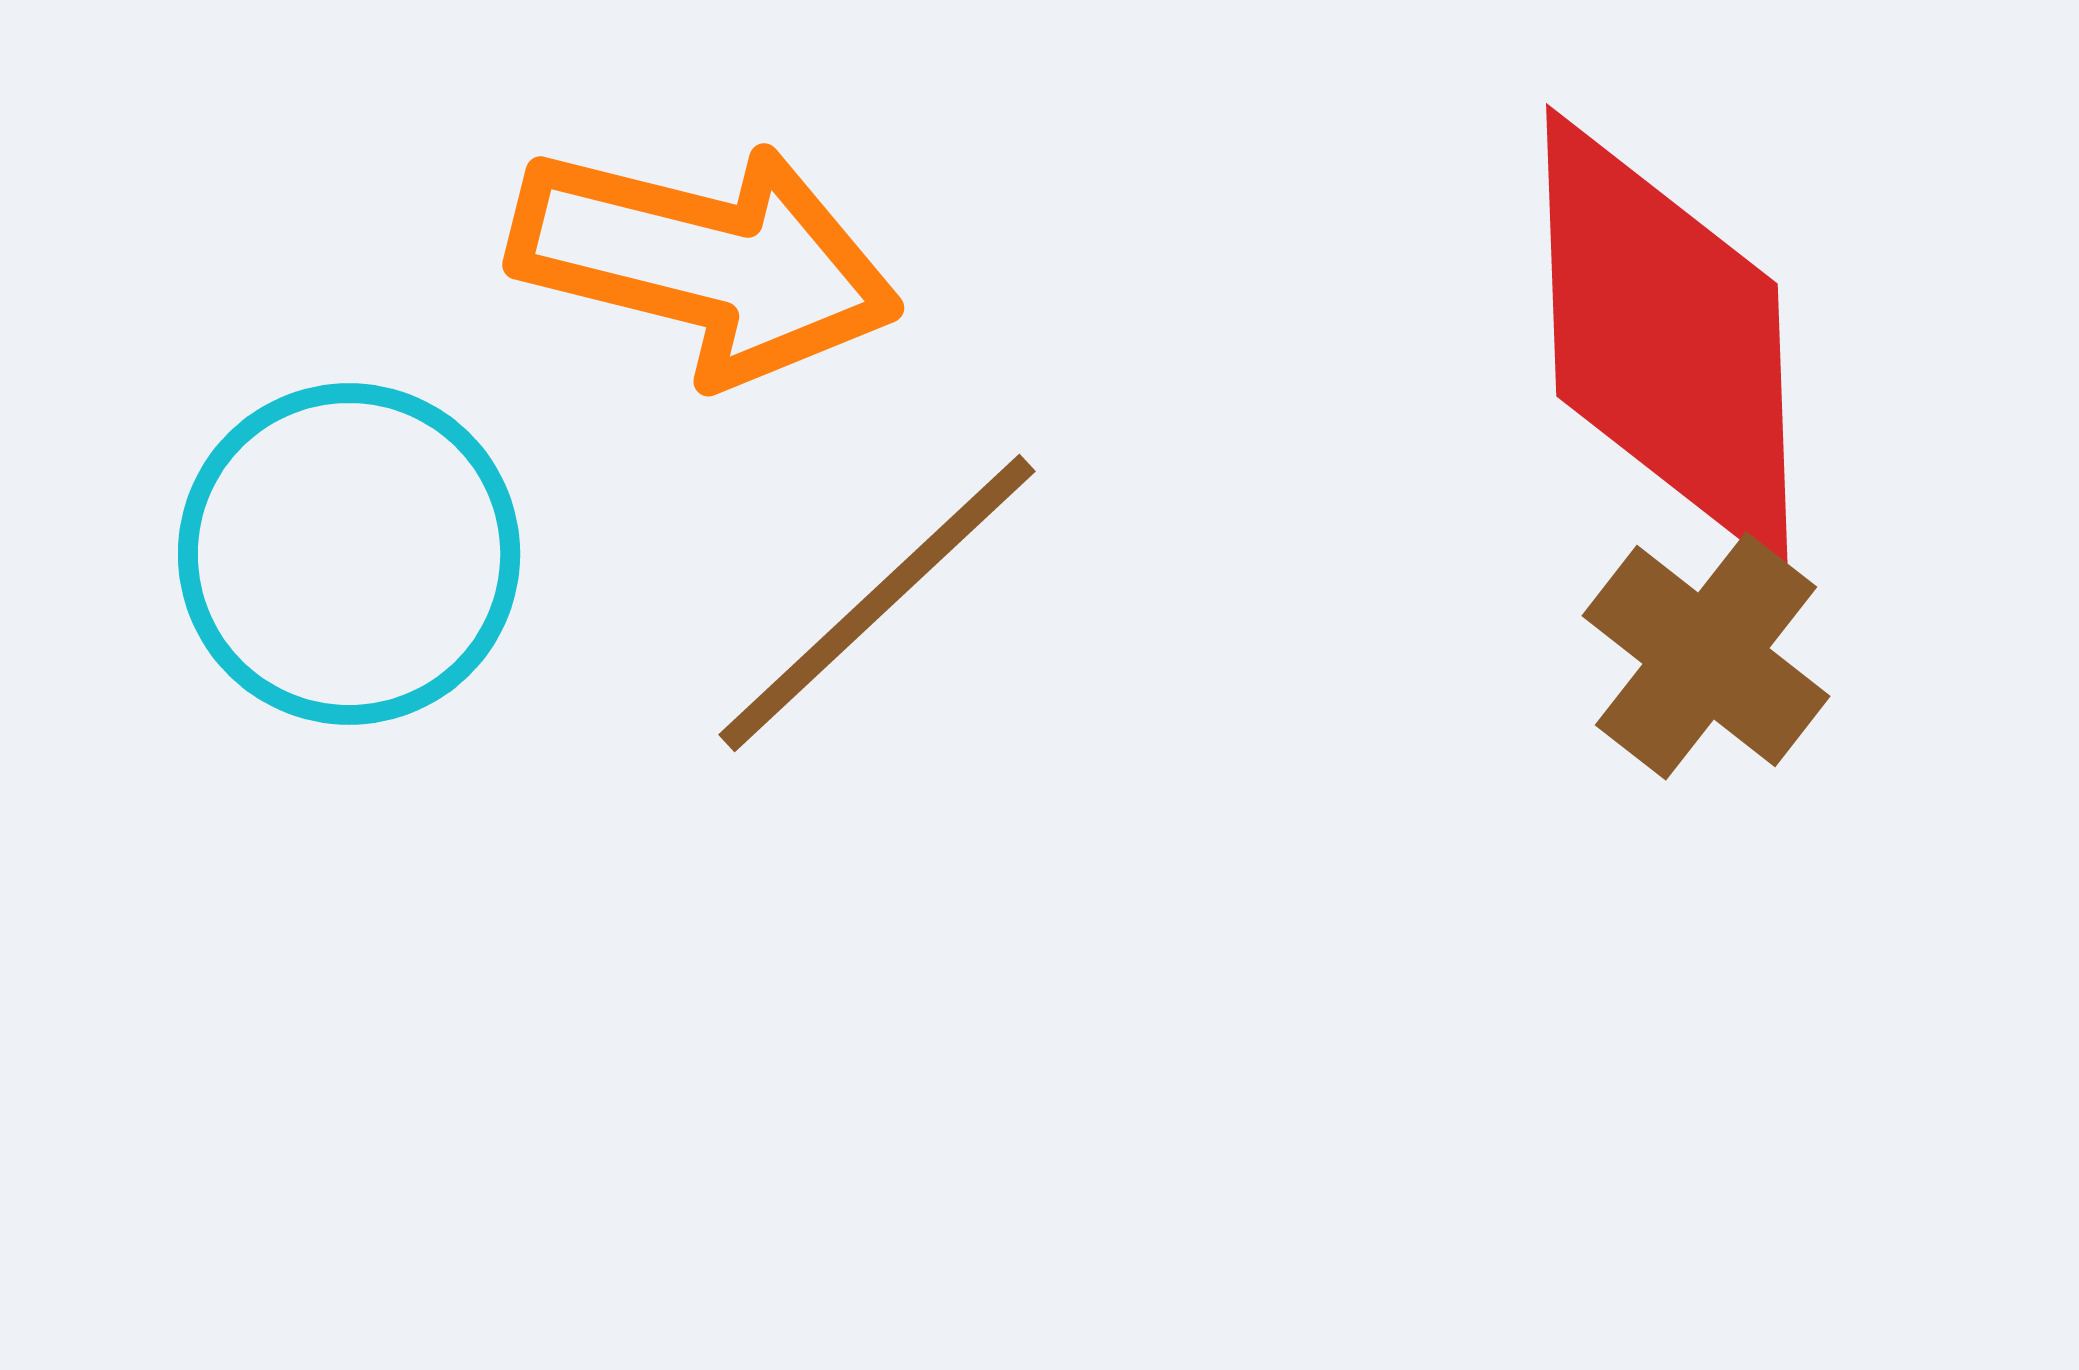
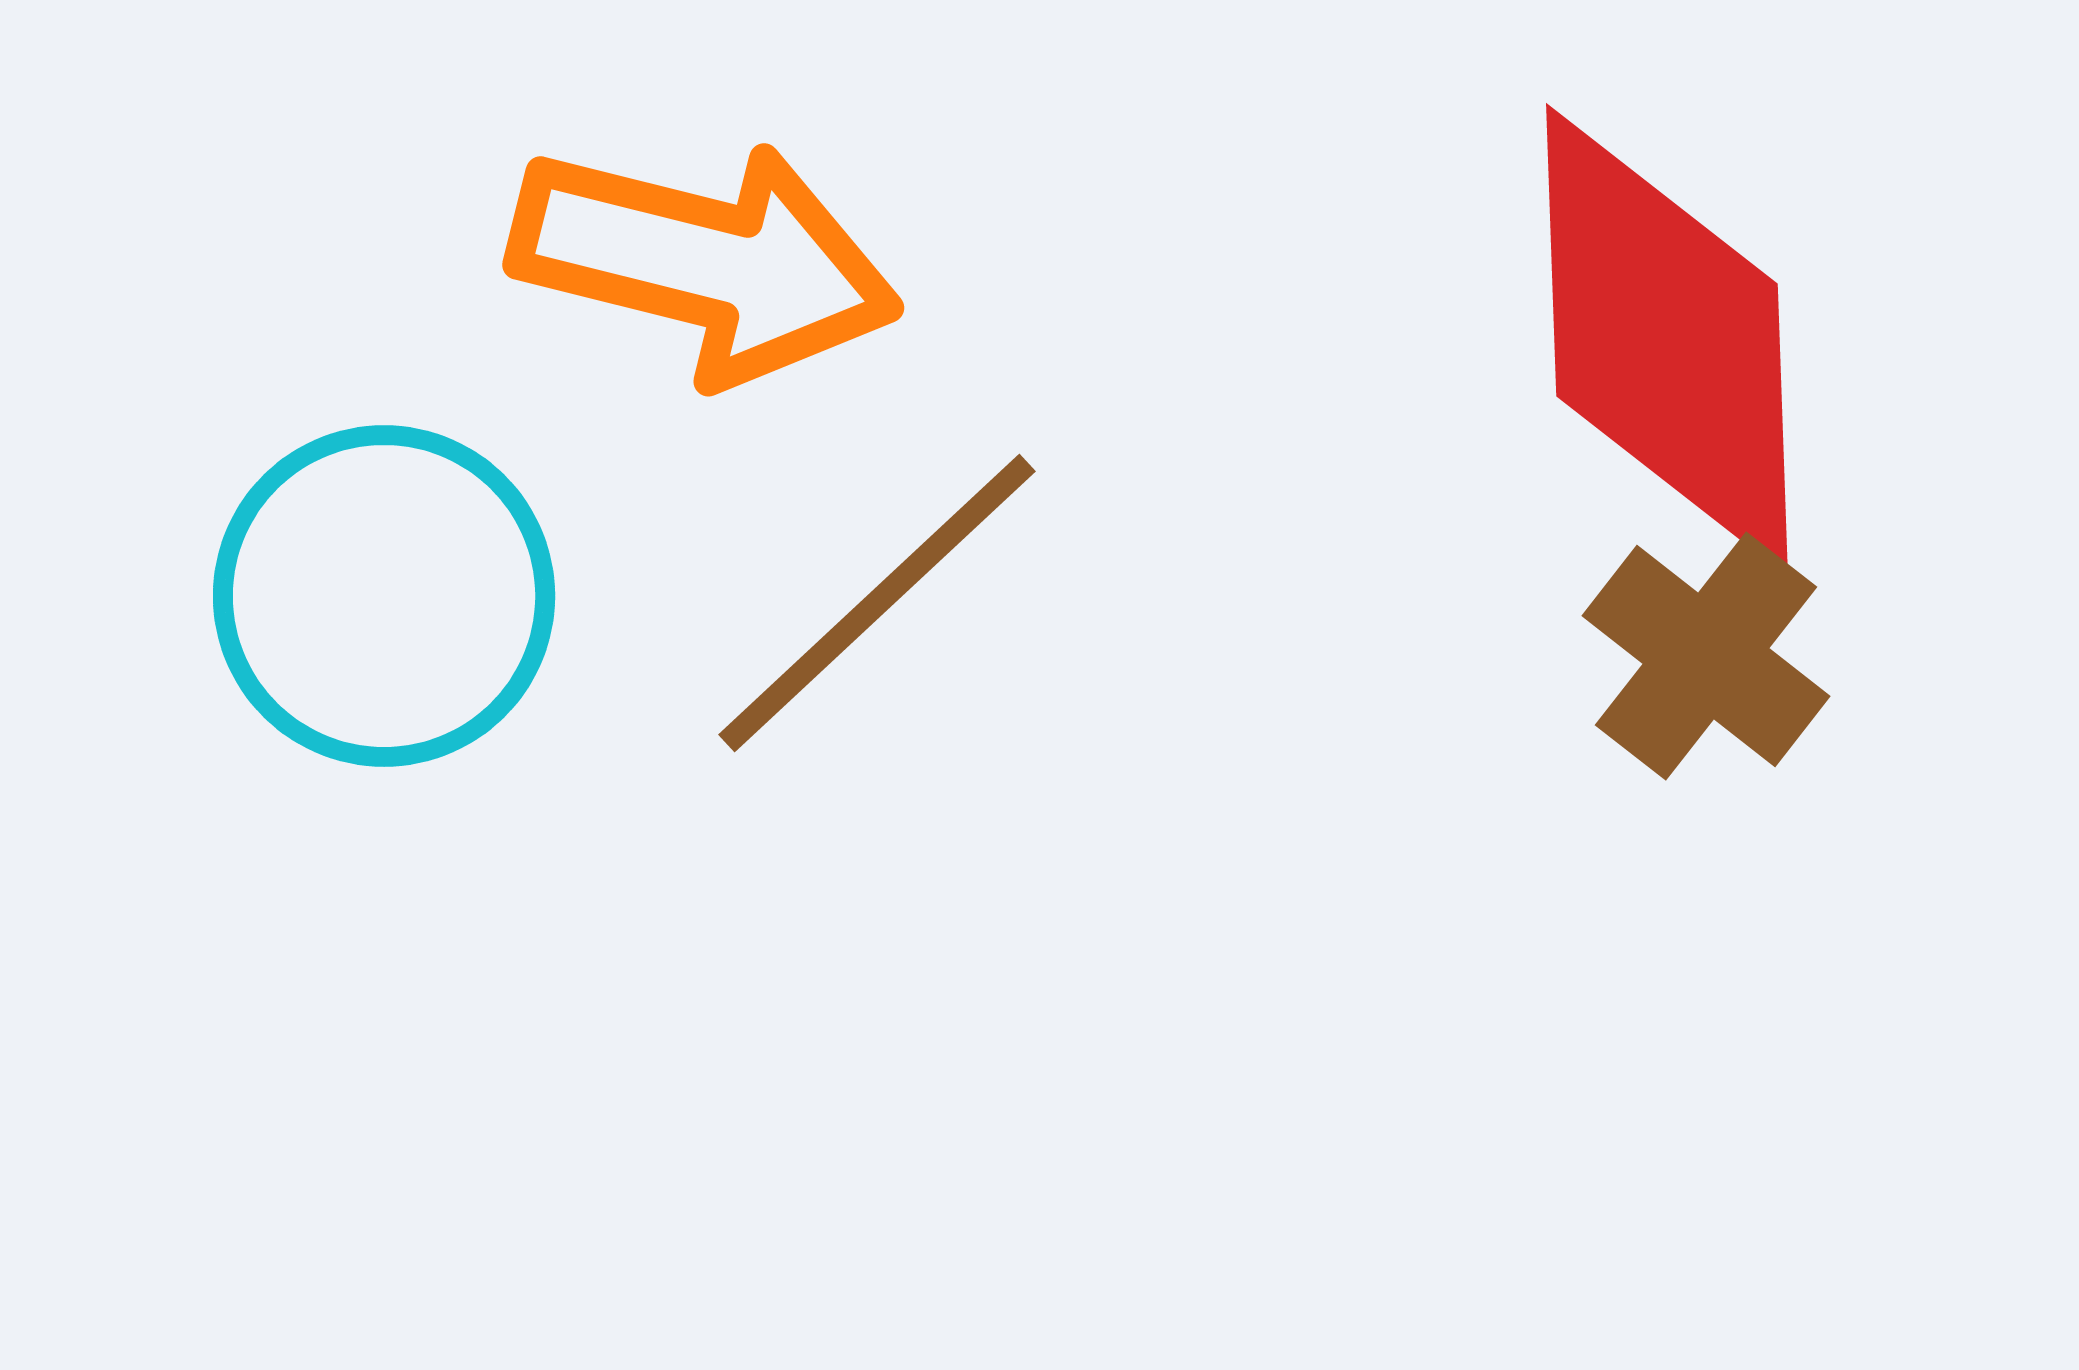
cyan circle: moved 35 px right, 42 px down
